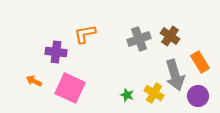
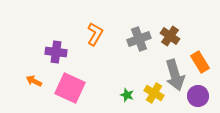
orange L-shape: moved 10 px right; rotated 130 degrees clockwise
